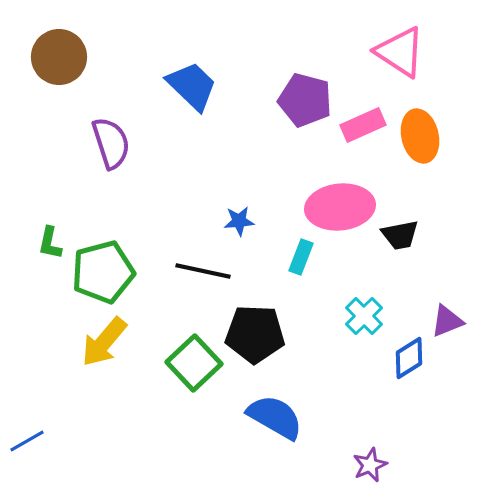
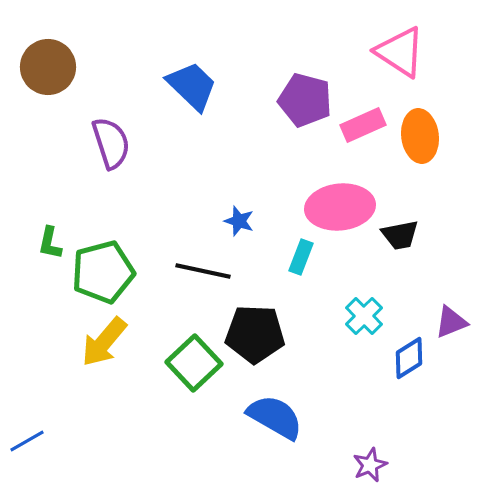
brown circle: moved 11 px left, 10 px down
orange ellipse: rotated 6 degrees clockwise
blue star: rotated 24 degrees clockwise
purple triangle: moved 4 px right, 1 px down
